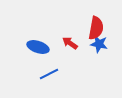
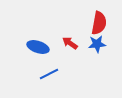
red semicircle: moved 3 px right, 5 px up
blue star: moved 2 px left; rotated 18 degrees counterclockwise
